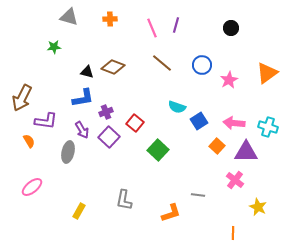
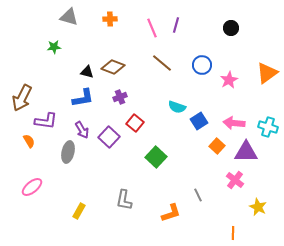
purple cross: moved 14 px right, 15 px up
green square: moved 2 px left, 7 px down
gray line: rotated 56 degrees clockwise
